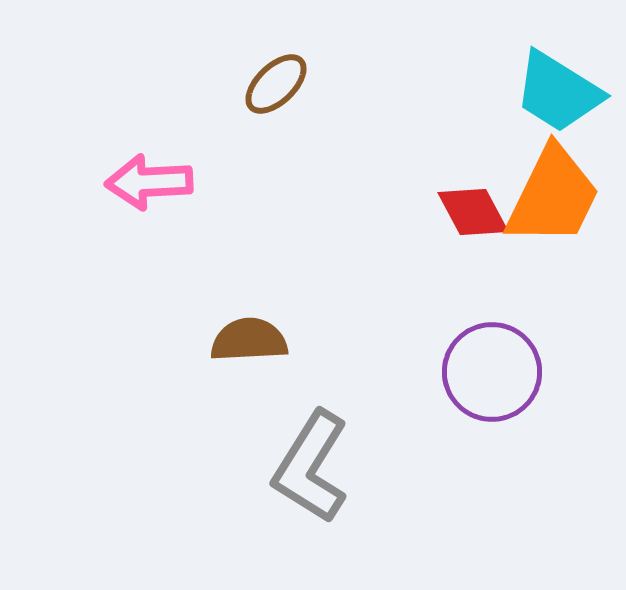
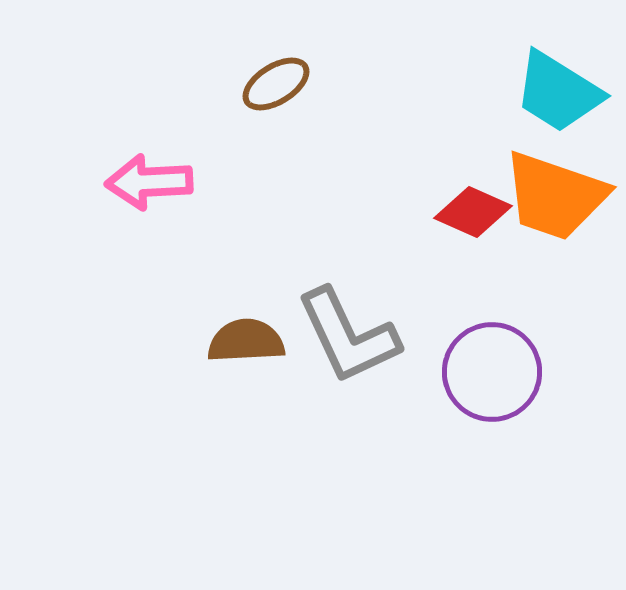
brown ellipse: rotated 12 degrees clockwise
orange trapezoid: moved 2 px right; rotated 83 degrees clockwise
red diamond: rotated 38 degrees counterclockwise
brown semicircle: moved 3 px left, 1 px down
gray L-shape: moved 37 px right, 131 px up; rotated 57 degrees counterclockwise
